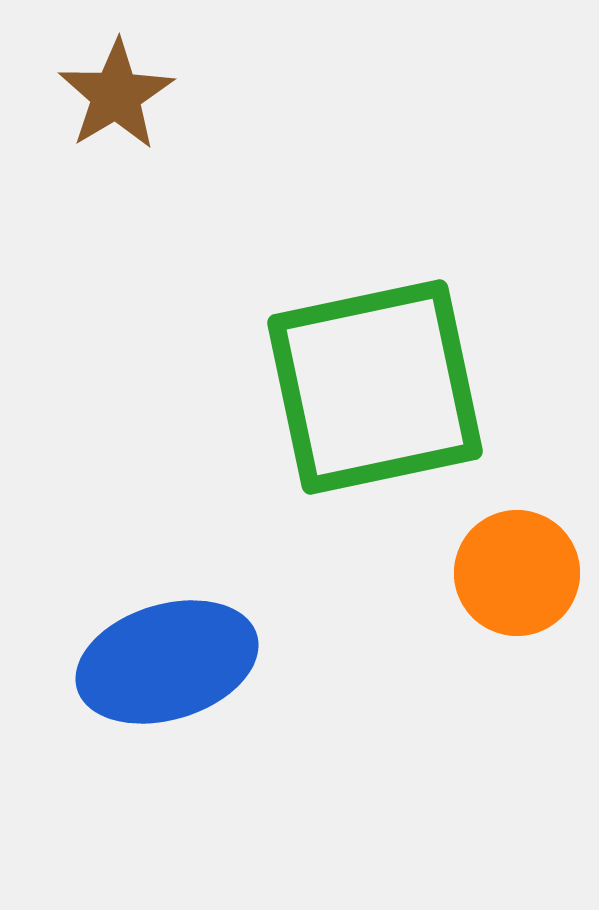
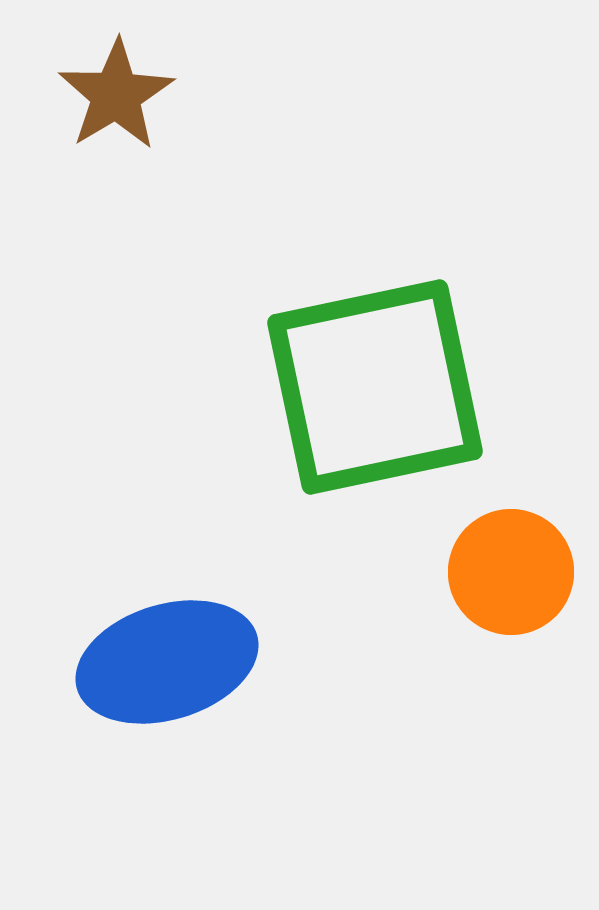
orange circle: moved 6 px left, 1 px up
